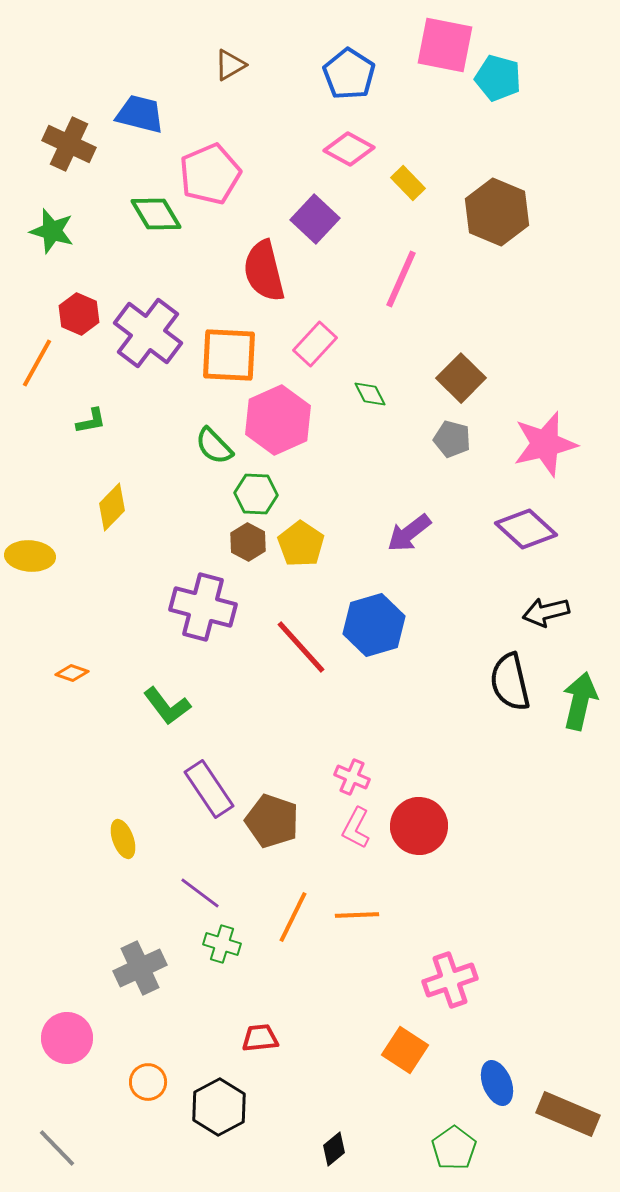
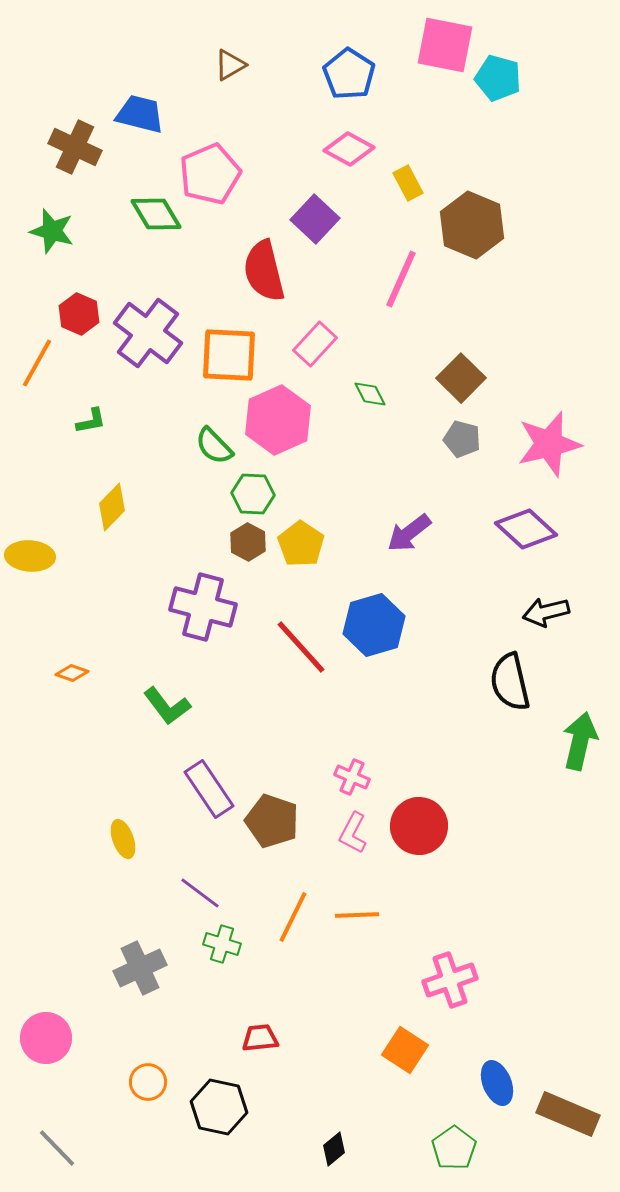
brown cross at (69, 144): moved 6 px right, 3 px down
yellow rectangle at (408, 183): rotated 16 degrees clockwise
brown hexagon at (497, 212): moved 25 px left, 13 px down
gray pentagon at (452, 439): moved 10 px right
pink star at (545, 444): moved 4 px right
green hexagon at (256, 494): moved 3 px left
green arrow at (580, 701): moved 40 px down
pink L-shape at (356, 828): moved 3 px left, 5 px down
pink circle at (67, 1038): moved 21 px left
black hexagon at (219, 1107): rotated 20 degrees counterclockwise
